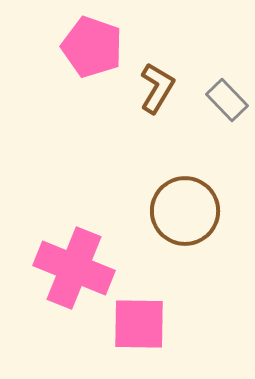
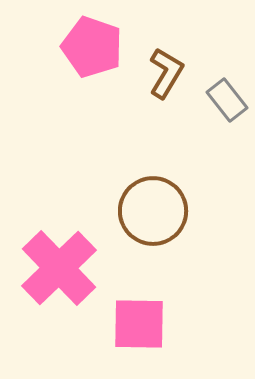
brown L-shape: moved 9 px right, 15 px up
gray rectangle: rotated 6 degrees clockwise
brown circle: moved 32 px left
pink cross: moved 15 px left; rotated 24 degrees clockwise
